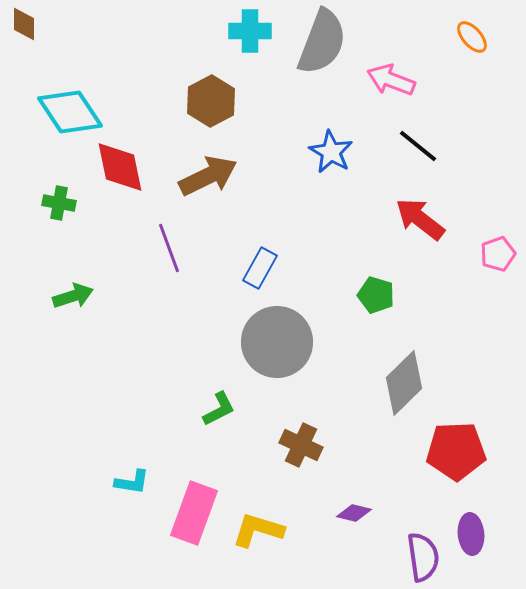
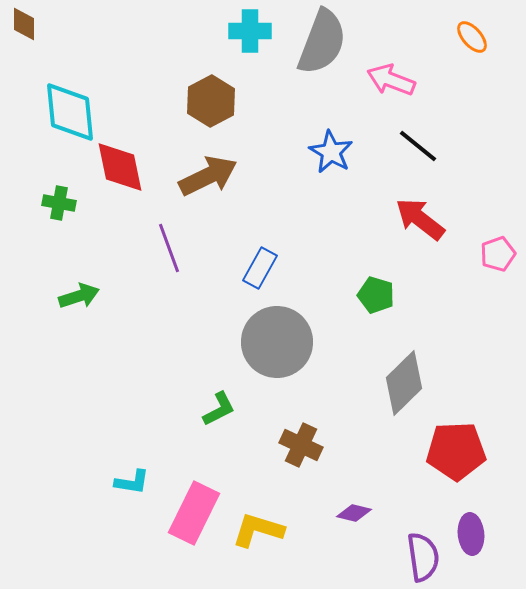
cyan diamond: rotated 28 degrees clockwise
green arrow: moved 6 px right
pink rectangle: rotated 6 degrees clockwise
